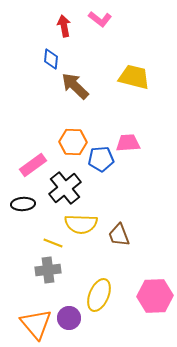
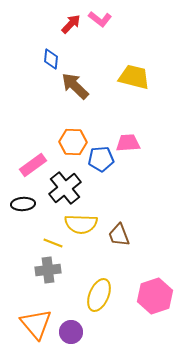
red arrow: moved 7 px right, 2 px up; rotated 55 degrees clockwise
pink hexagon: rotated 16 degrees counterclockwise
purple circle: moved 2 px right, 14 px down
